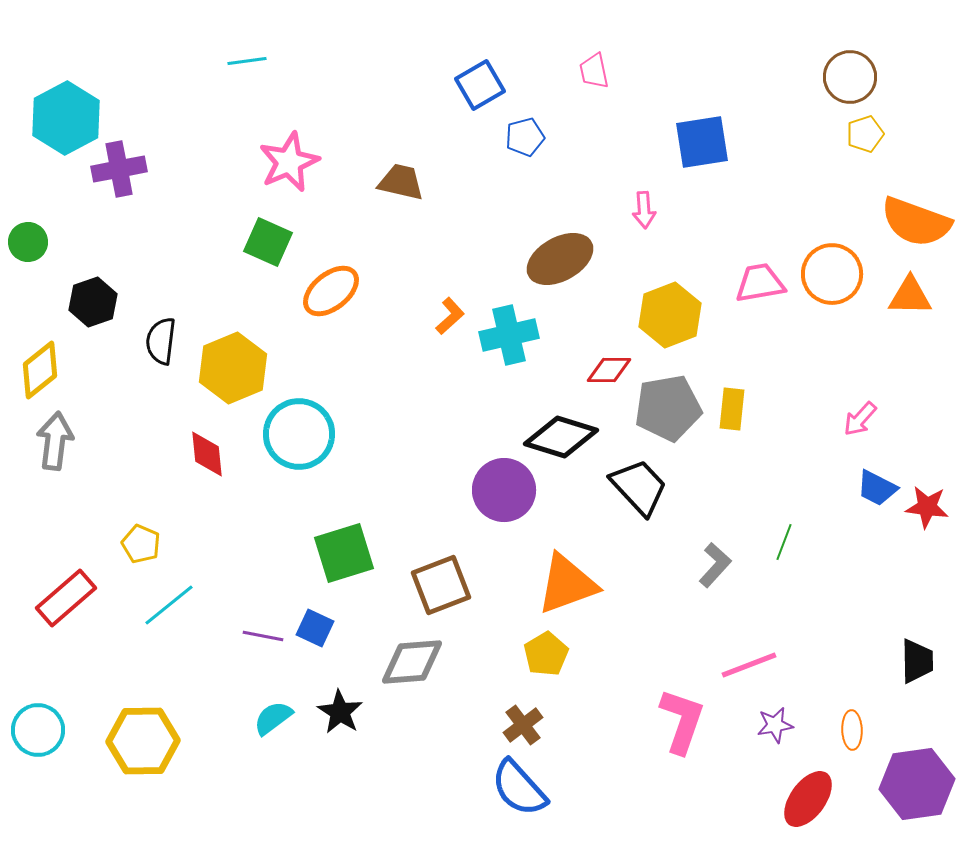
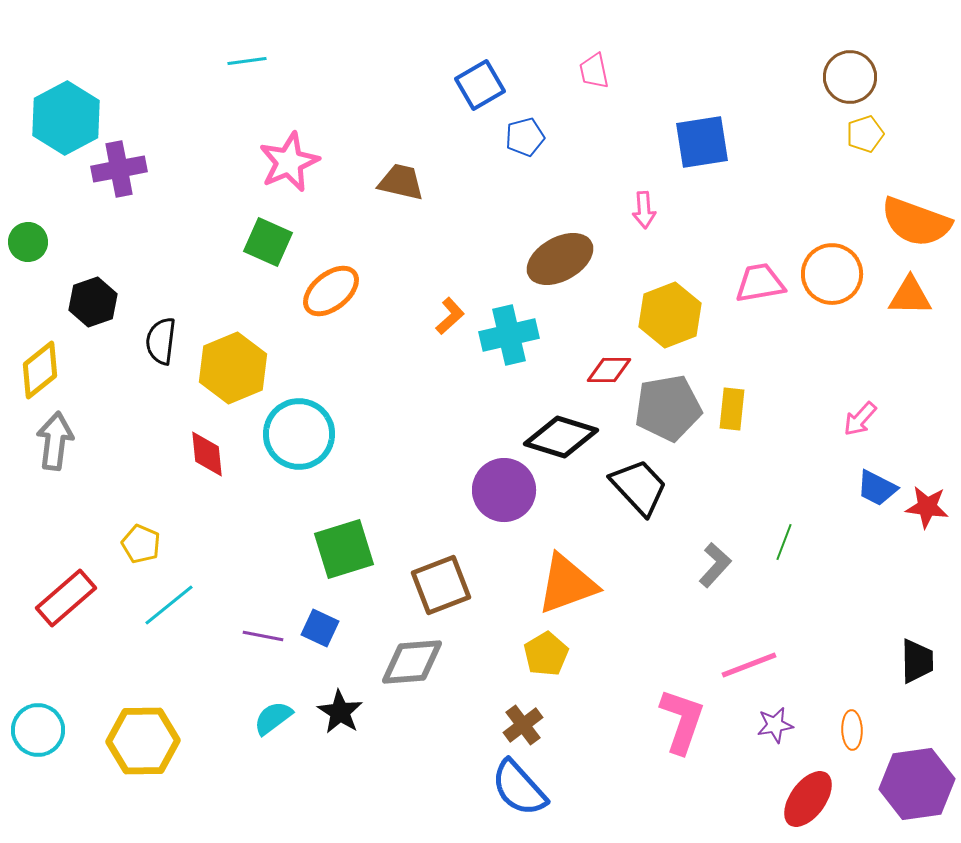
green square at (344, 553): moved 4 px up
blue square at (315, 628): moved 5 px right
